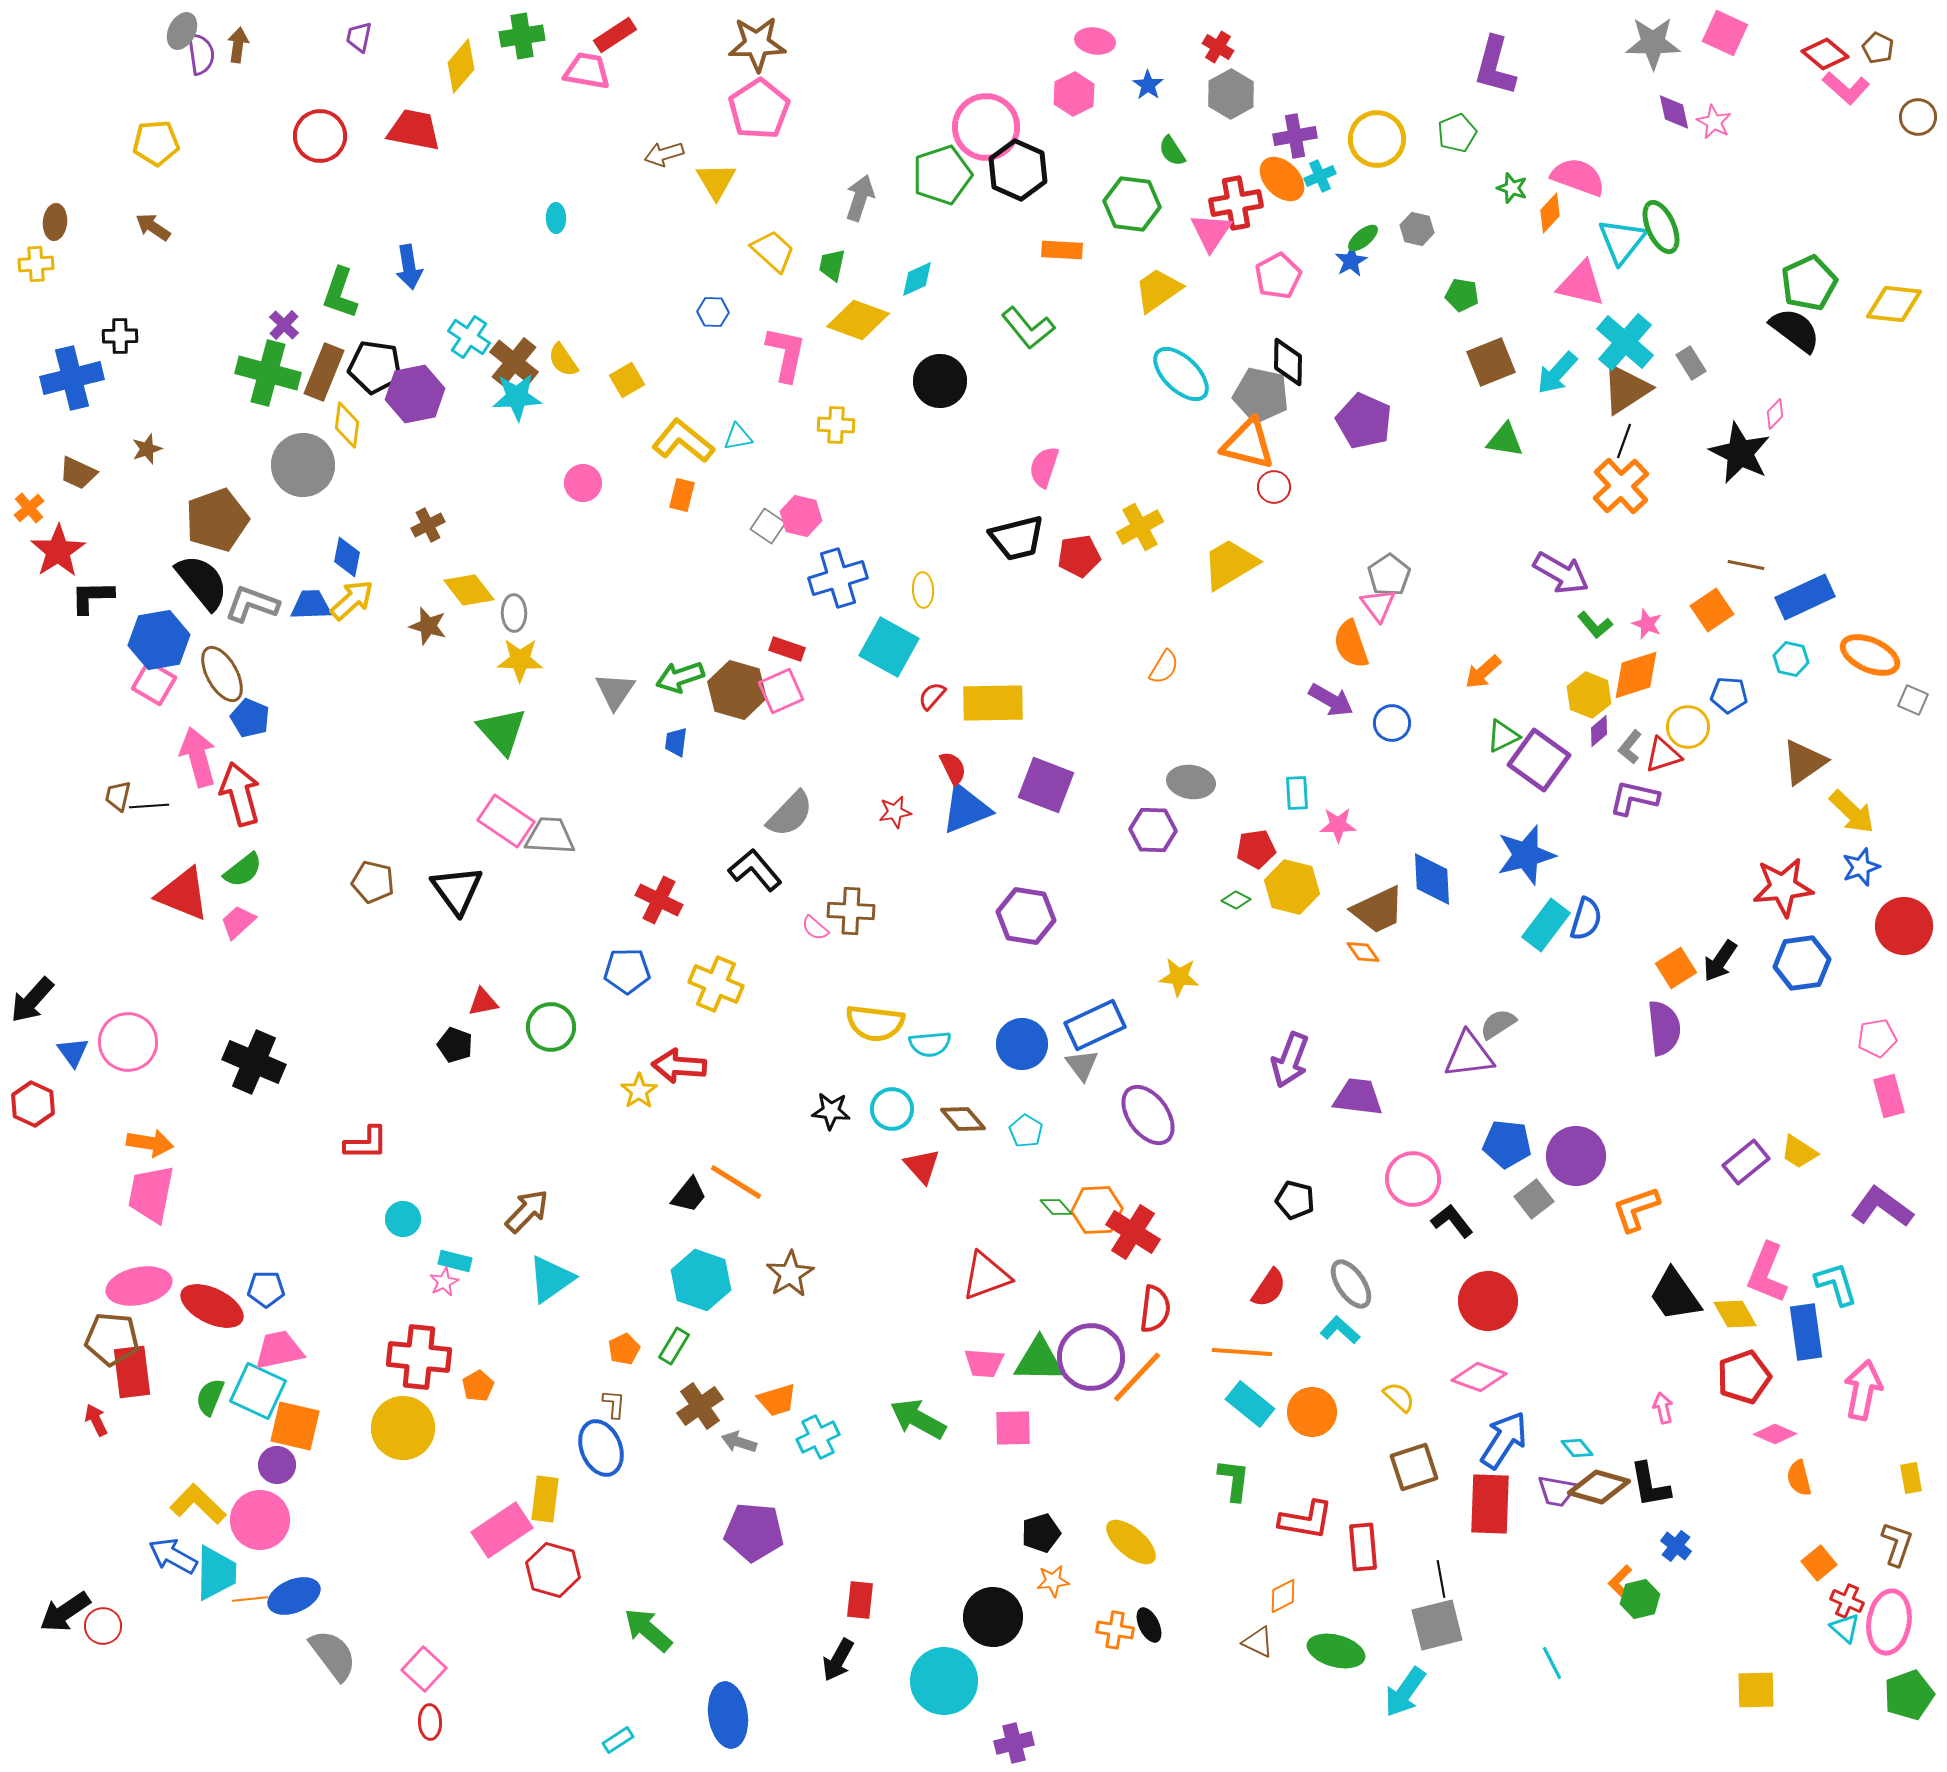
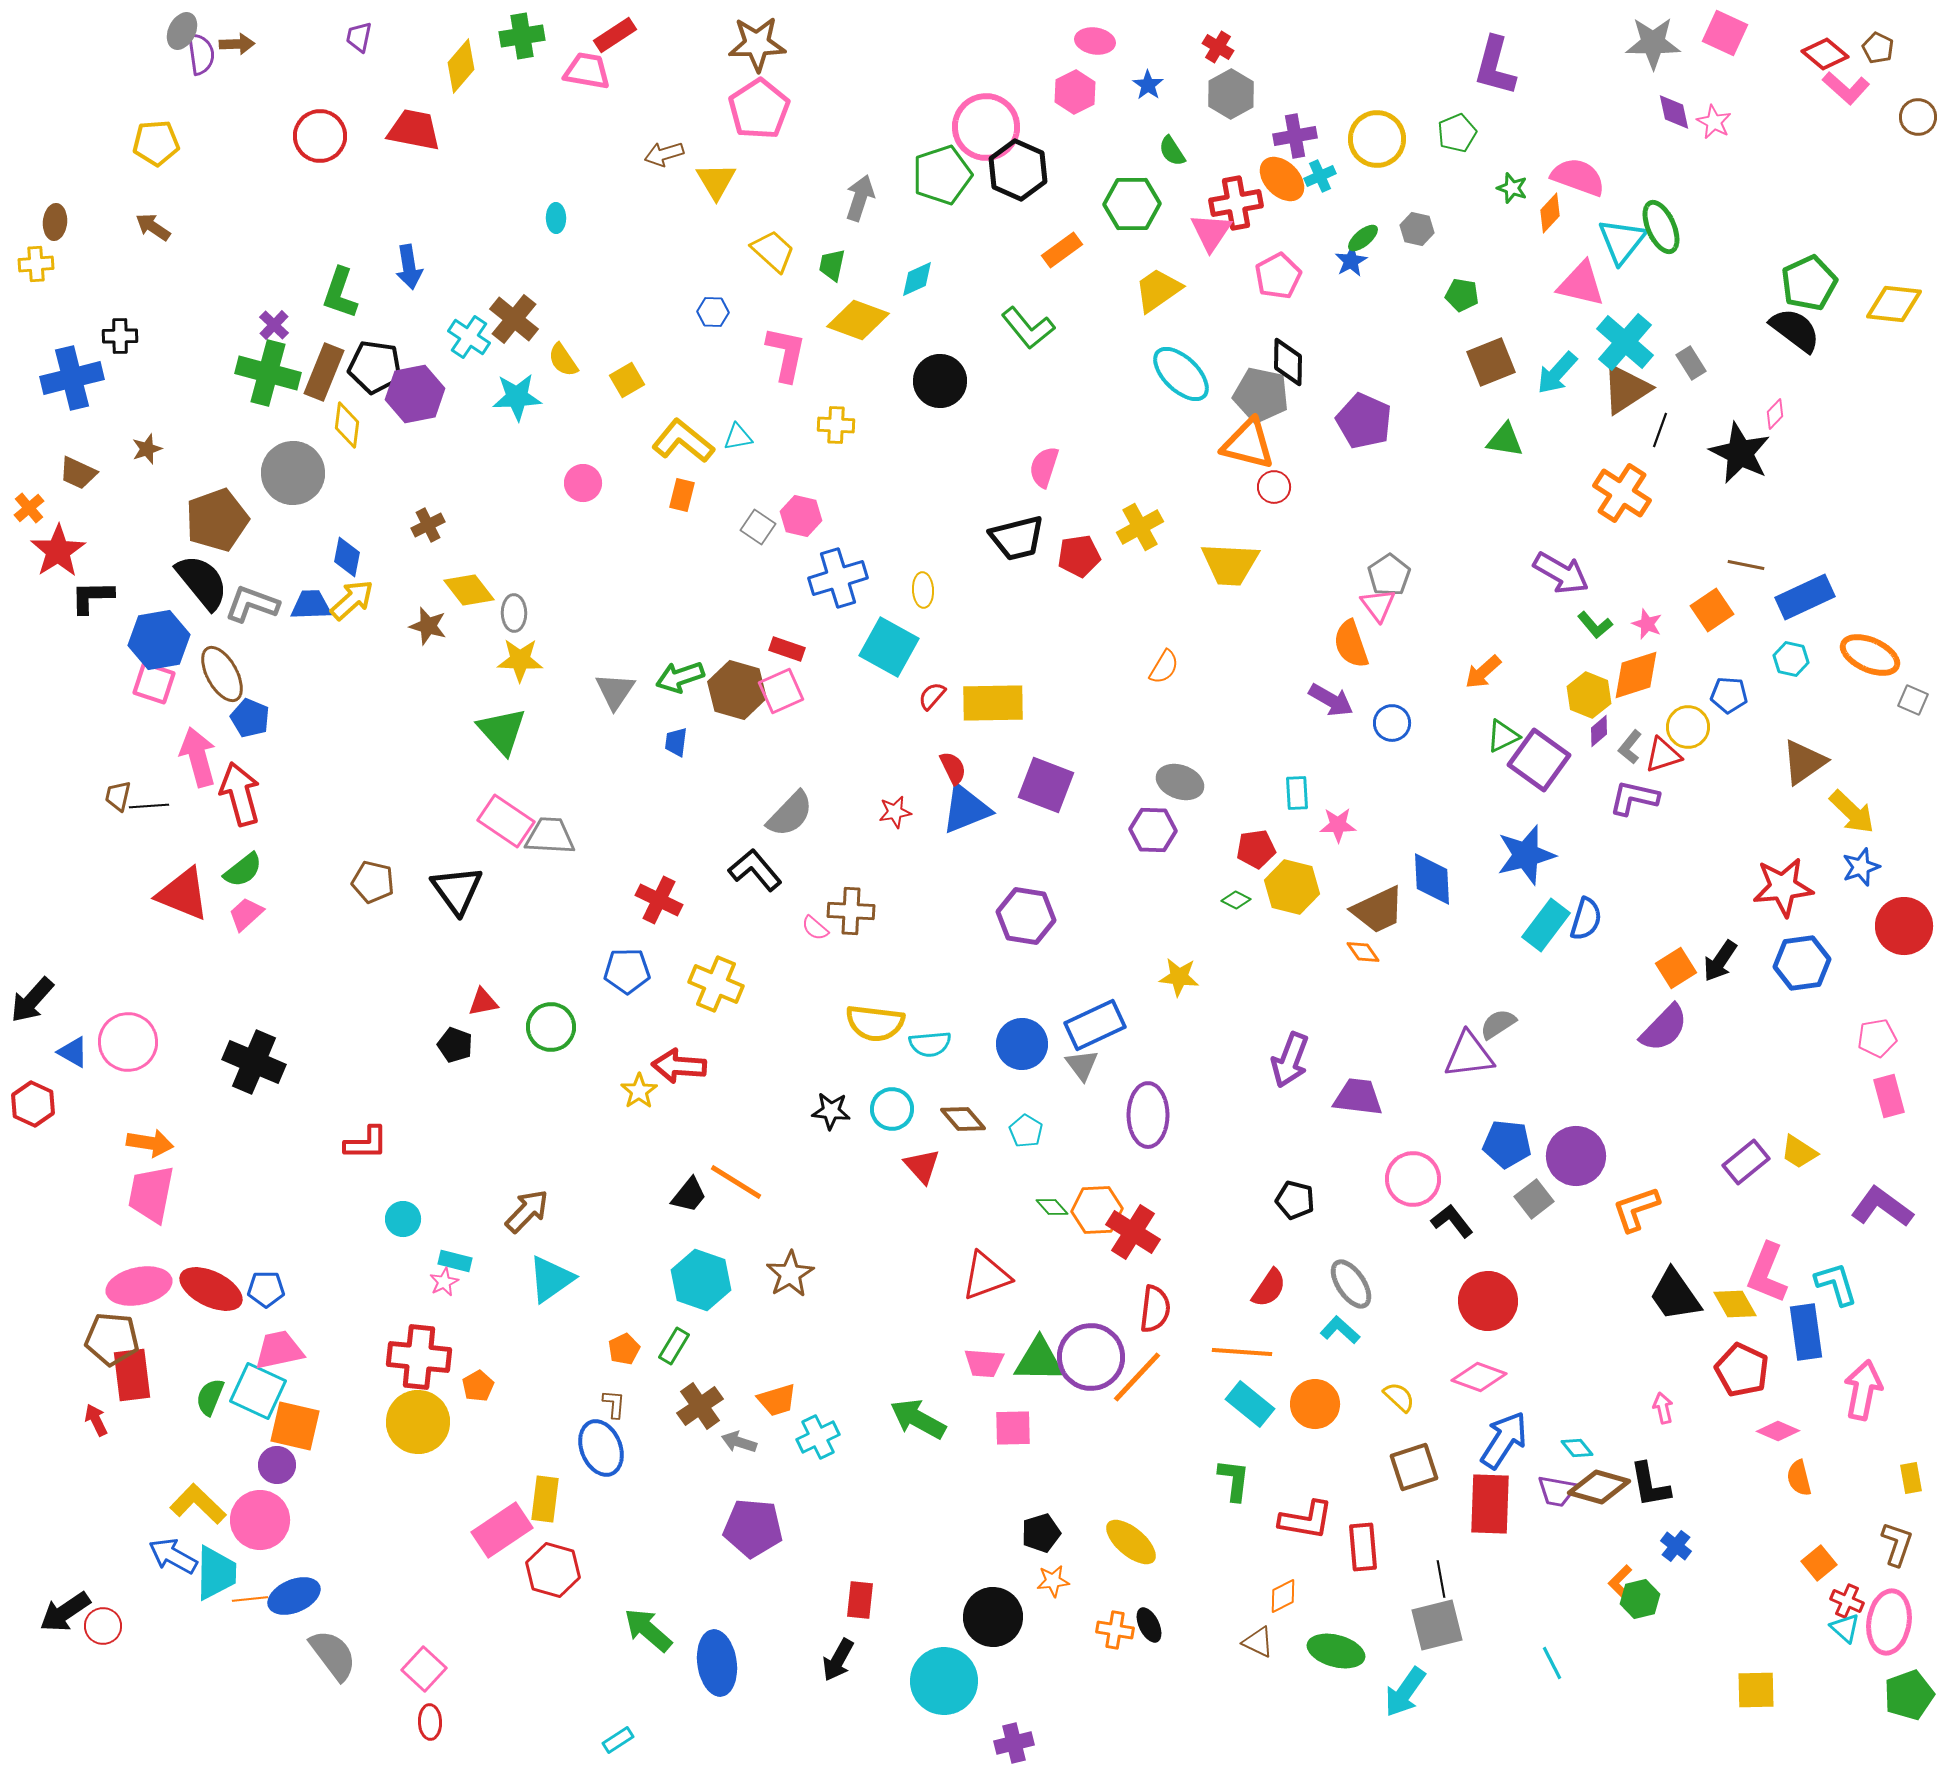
brown arrow at (238, 45): moved 1 px left, 1 px up; rotated 80 degrees clockwise
pink hexagon at (1074, 94): moved 1 px right, 2 px up
green hexagon at (1132, 204): rotated 8 degrees counterclockwise
orange rectangle at (1062, 250): rotated 39 degrees counterclockwise
purple cross at (284, 325): moved 10 px left
brown cross at (514, 362): moved 43 px up
black line at (1624, 441): moved 36 px right, 11 px up
gray circle at (303, 465): moved 10 px left, 8 px down
orange cross at (1621, 486): moved 1 px right, 7 px down; rotated 14 degrees counterclockwise
gray square at (768, 526): moved 10 px left, 1 px down
yellow trapezoid at (1230, 564): rotated 146 degrees counterclockwise
pink square at (154, 683): rotated 12 degrees counterclockwise
gray ellipse at (1191, 782): moved 11 px left; rotated 12 degrees clockwise
pink trapezoid at (238, 922): moved 8 px right, 8 px up
purple semicircle at (1664, 1028): rotated 50 degrees clockwise
blue triangle at (73, 1052): rotated 24 degrees counterclockwise
purple ellipse at (1148, 1115): rotated 36 degrees clockwise
green diamond at (1056, 1207): moved 4 px left
red ellipse at (212, 1306): moved 1 px left, 17 px up
yellow diamond at (1735, 1314): moved 10 px up
red rectangle at (132, 1372): moved 3 px down
red pentagon at (1744, 1377): moved 2 px left, 7 px up; rotated 28 degrees counterclockwise
orange circle at (1312, 1412): moved 3 px right, 8 px up
yellow circle at (403, 1428): moved 15 px right, 6 px up
pink diamond at (1775, 1434): moved 3 px right, 3 px up
purple pentagon at (754, 1532): moved 1 px left, 4 px up
blue ellipse at (728, 1715): moved 11 px left, 52 px up
